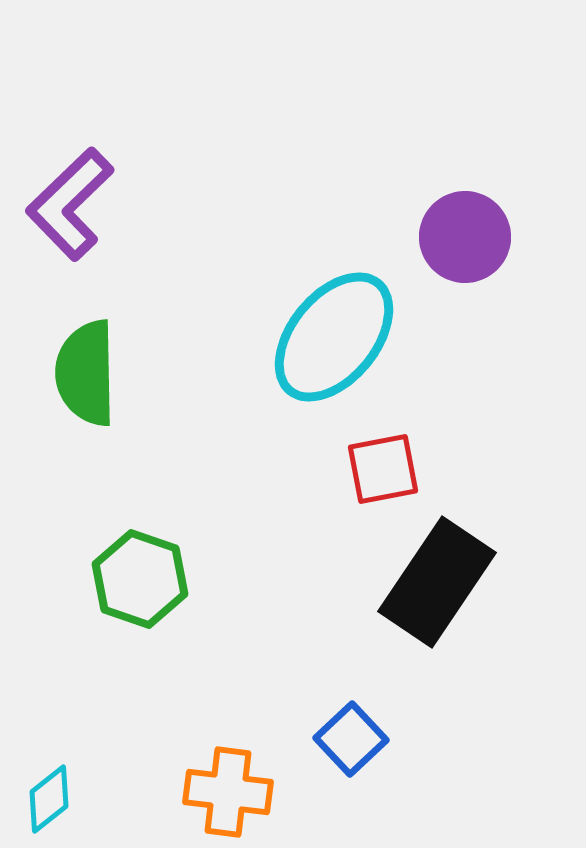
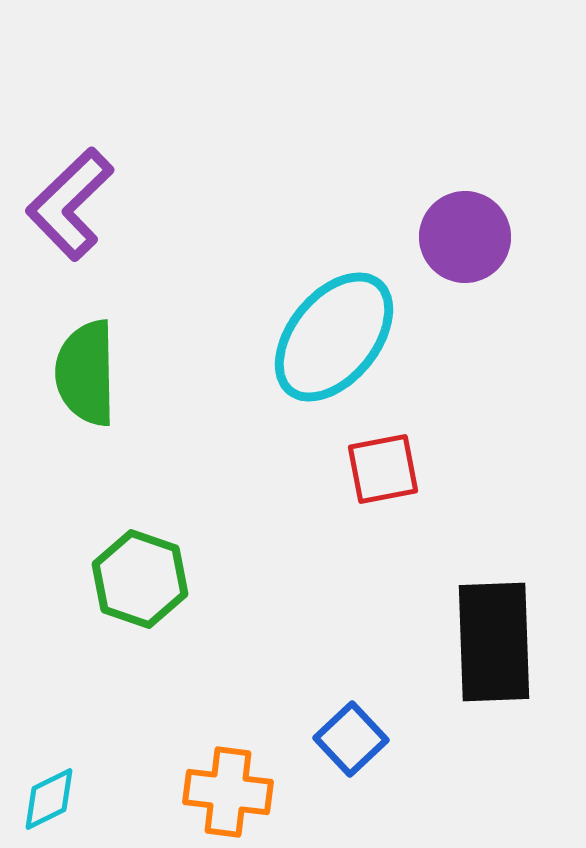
black rectangle: moved 57 px right, 60 px down; rotated 36 degrees counterclockwise
cyan diamond: rotated 12 degrees clockwise
